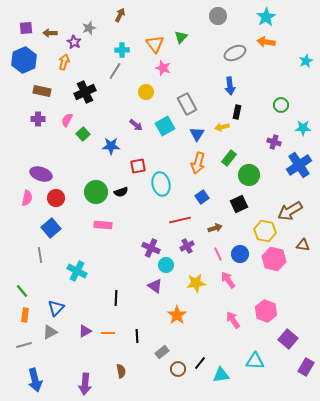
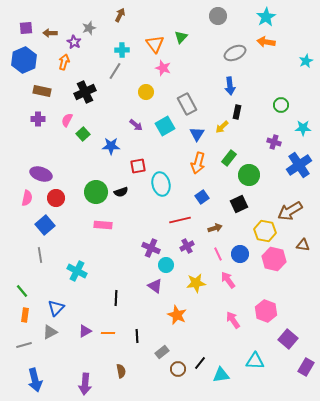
yellow arrow at (222, 127): rotated 32 degrees counterclockwise
blue square at (51, 228): moved 6 px left, 3 px up
orange star at (177, 315): rotated 12 degrees counterclockwise
